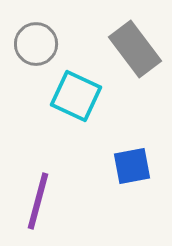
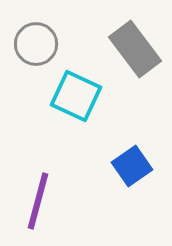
blue square: rotated 24 degrees counterclockwise
